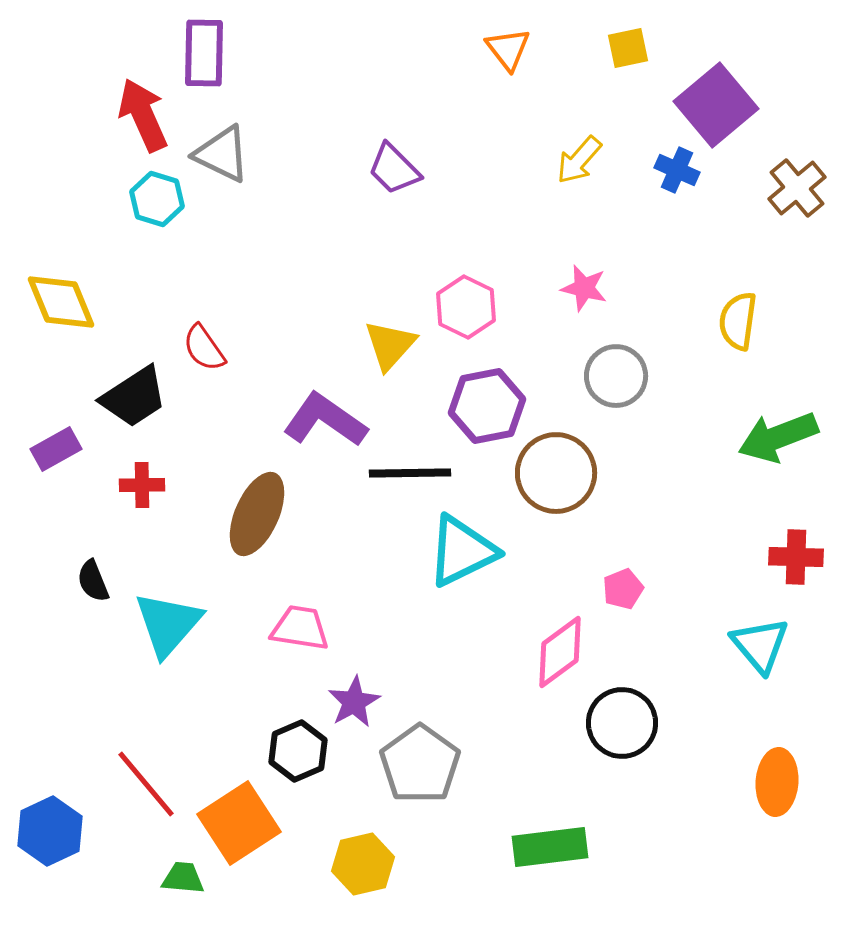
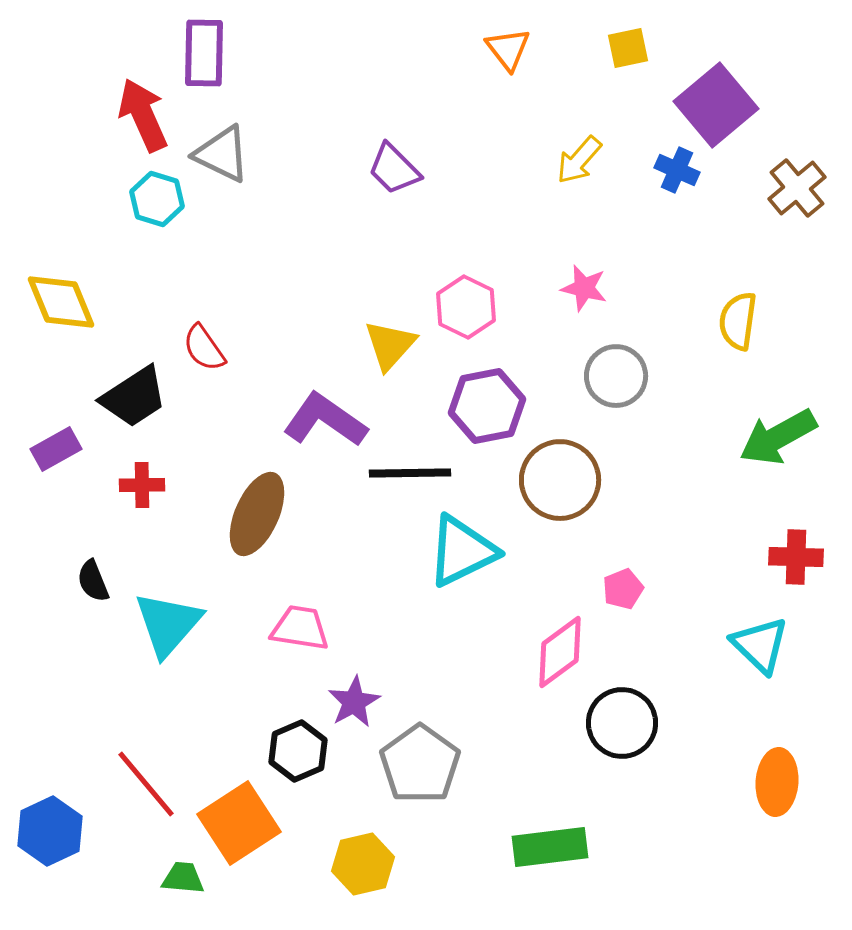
green arrow at (778, 437): rotated 8 degrees counterclockwise
brown circle at (556, 473): moved 4 px right, 7 px down
cyan triangle at (760, 645): rotated 6 degrees counterclockwise
